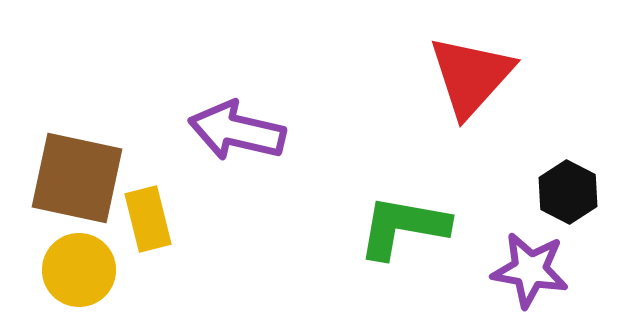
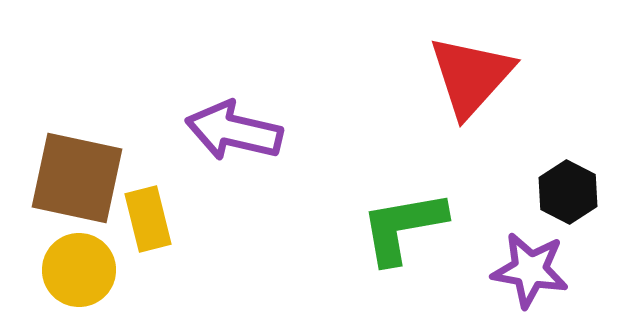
purple arrow: moved 3 px left
green L-shape: rotated 20 degrees counterclockwise
